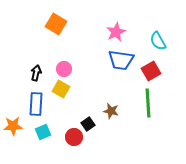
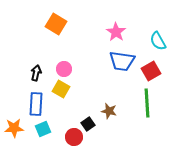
pink star: rotated 12 degrees counterclockwise
blue trapezoid: moved 1 px right, 1 px down
green line: moved 1 px left
brown star: moved 2 px left
orange star: moved 1 px right, 2 px down
cyan square: moved 3 px up
